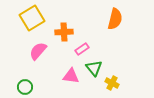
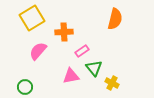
pink rectangle: moved 2 px down
pink triangle: rotated 18 degrees counterclockwise
